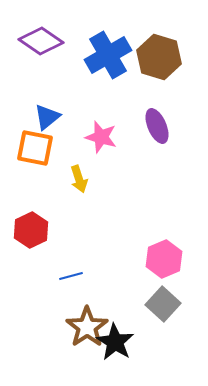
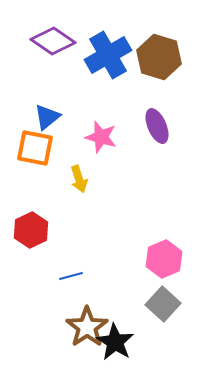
purple diamond: moved 12 px right
